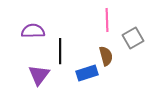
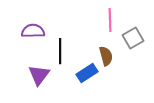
pink line: moved 3 px right
blue rectangle: rotated 15 degrees counterclockwise
